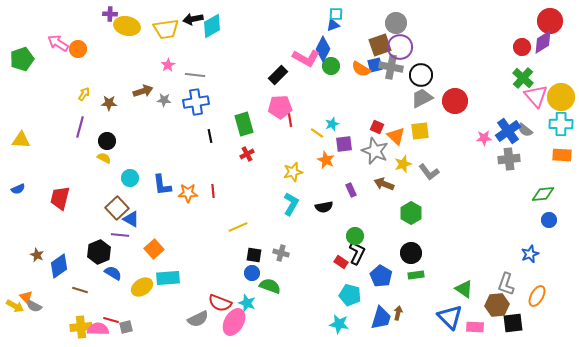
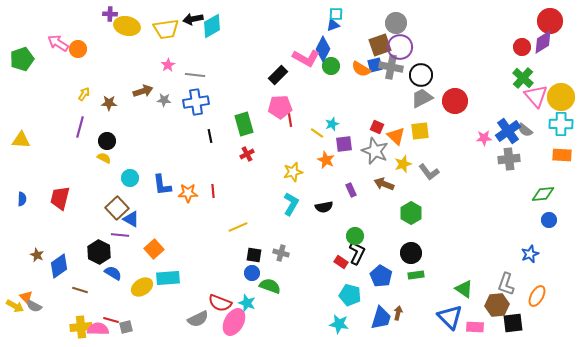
blue semicircle at (18, 189): moved 4 px right, 10 px down; rotated 64 degrees counterclockwise
black hexagon at (99, 252): rotated 10 degrees counterclockwise
